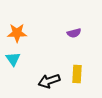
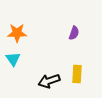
purple semicircle: rotated 56 degrees counterclockwise
